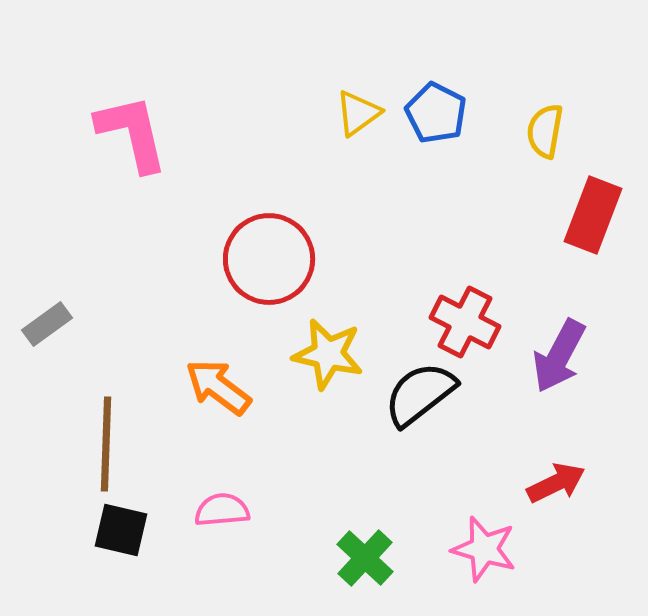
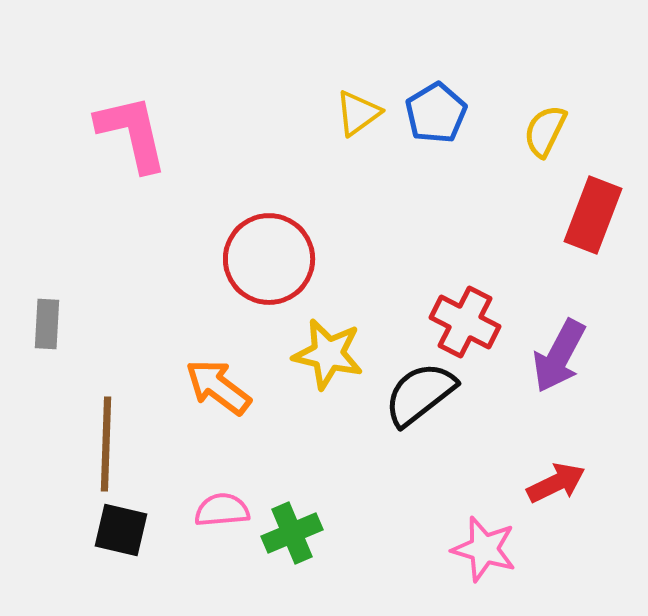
blue pentagon: rotated 14 degrees clockwise
yellow semicircle: rotated 16 degrees clockwise
gray rectangle: rotated 51 degrees counterclockwise
green cross: moved 73 px left, 25 px up; rotated 24 degrees clockwise
